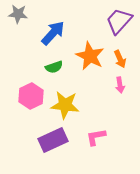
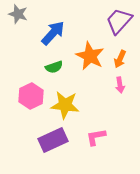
gray star: rotated 12 degrees clockwise
orange arrow: rotated 48 degrees clockwise
